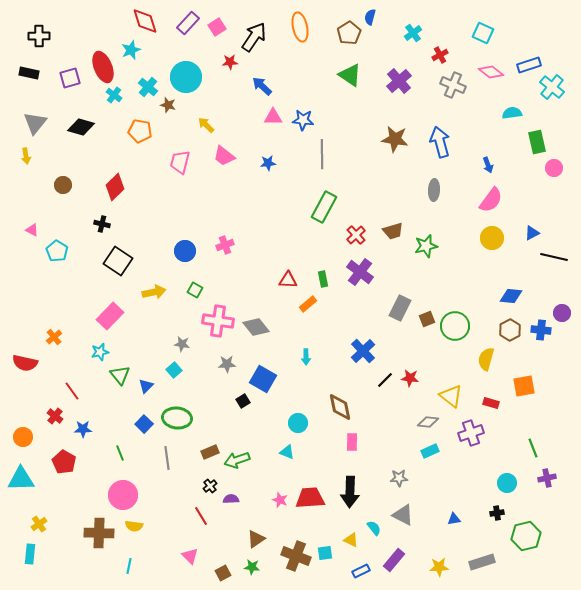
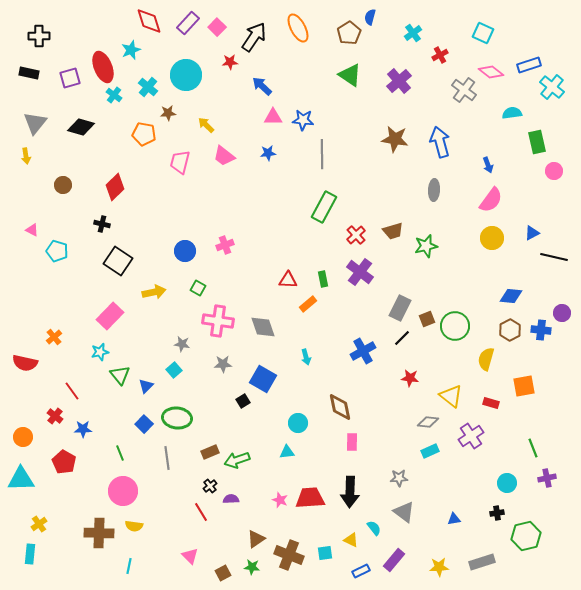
red diamond at (145, 21): moved 4 px right
pink square at (217, 27): rotated 12 degrees counterclockwise
orange ellipse at (300, 27): moved 2 px left, 1 px down; rotated 16 degrees counterclockwise
cyan circle at (186, 77): moved 2 px up
gray cross at (453, 85): moved 11 px right, 5 px down; rotated 15 degrees clockwise
brown star at (168, 105): moved 8 px down; rotated 21 degrees counterclockwise
orange pentagon at (140, 131): moved 4 px right, 3 px down
blue star at (268, 163): moved 10 px up
pink circle at (554, 168): moved 3 px down
cyan pentagon at (57, 251): rotated 15 degrees counterclockwise
green square at (195, 290): moved 3 px right, 2 px up
gray diamond at (256, 327): moved 7 px right; rotated 20 degrees clockwise
blue cross at (363, 351): rotated 15 degrees clockwise
cyan arrow at (306, 357): rotated 14 degrees counterclockwise
gray star at (227, 364): moved 4 px left
black line at (385, 380): moved 17 px right, 42 px up
purple cross at (471, 433): moved 3 px down; rotated 15 degrees counterclockwise
cyan triangle at (287, 452): rotated 28 degrees counterclockwise
pink circle at (123, 495): moved 4 px up
gray triangle at (403, 515): moved 1 px right, 3 px up; rotated 10 degrees clockwise
red line at (201, 516): moved 4 px up
brown cross at (296, 556): moved 7 px left, 1 px up
